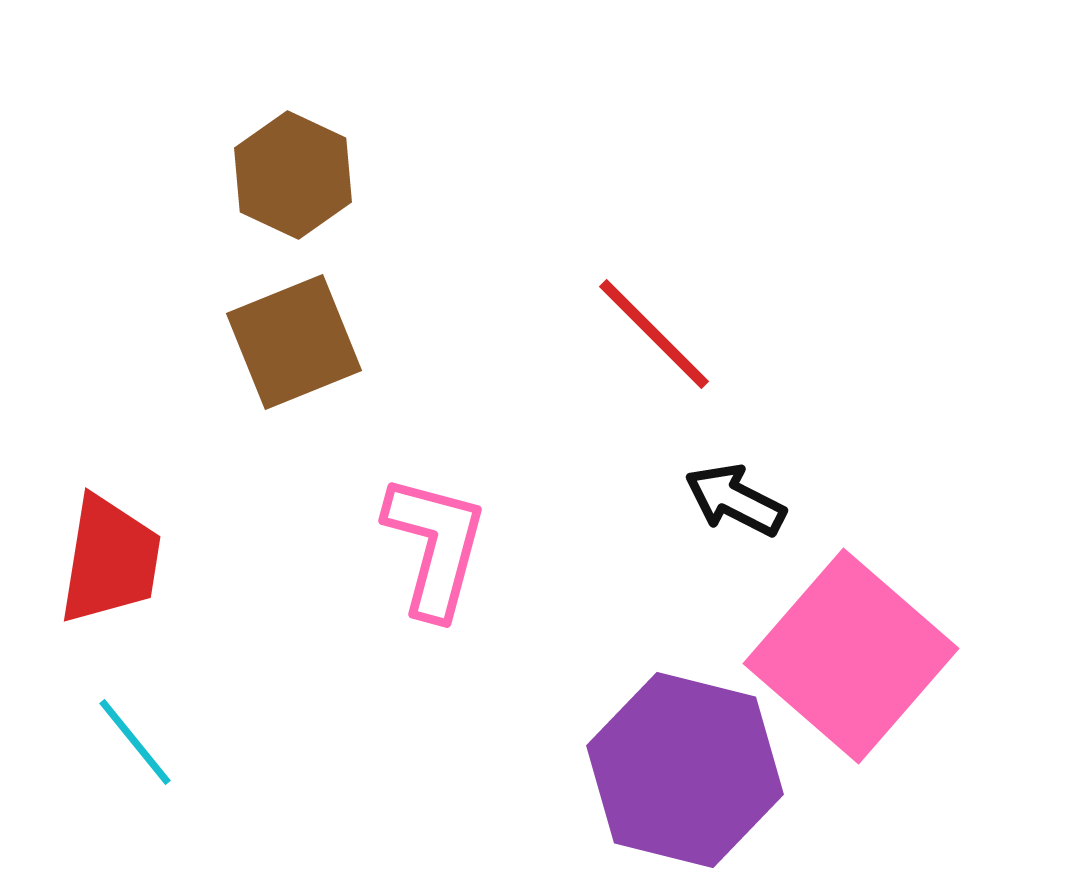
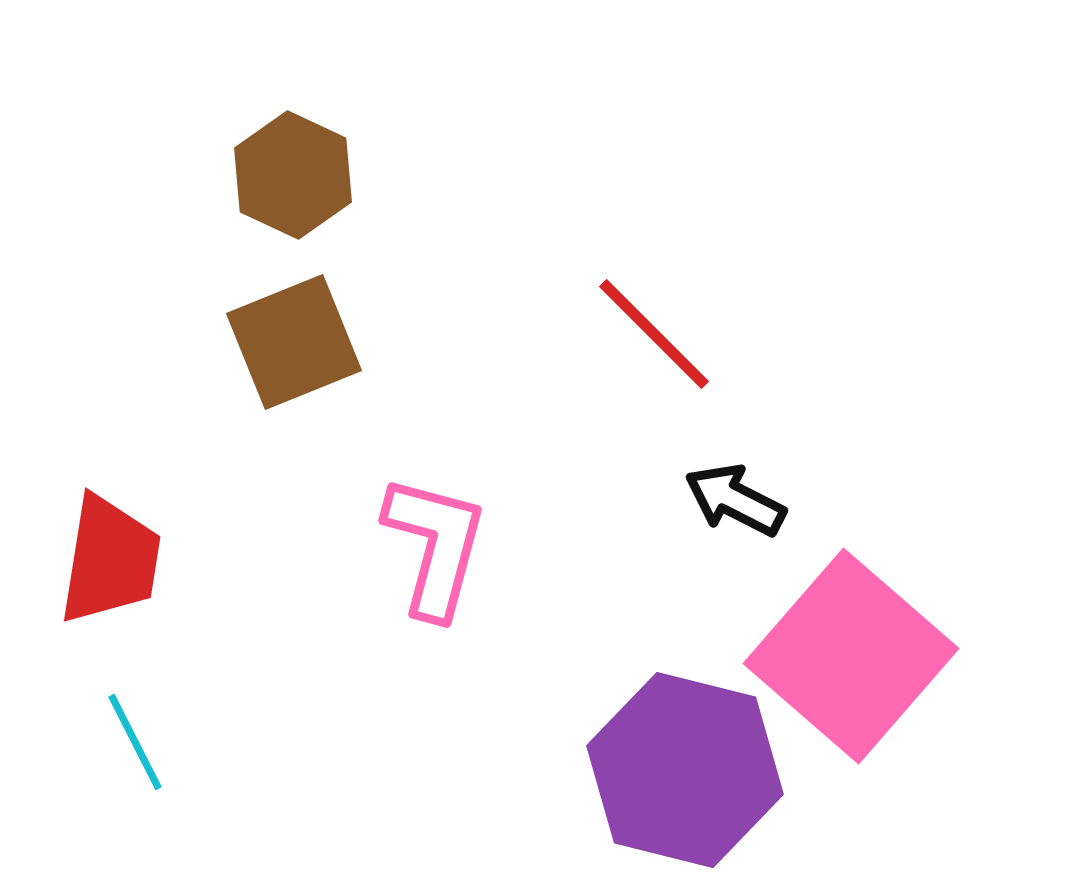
cyan line: rotated 12 degrees clockwise
